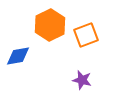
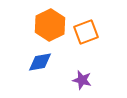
orange square: moved 3 px up
blue diamond: moved 22 px right, 6 px down
